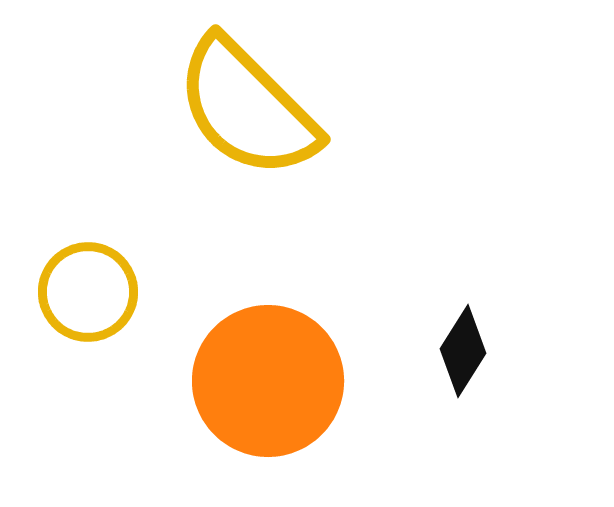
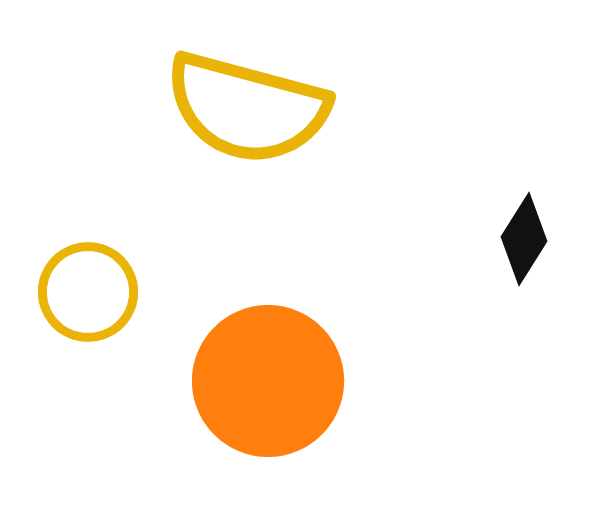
yellow semicircle: rotated 30 degrees counterclockwise
black diamond: moved 61 px right, 112 px up
